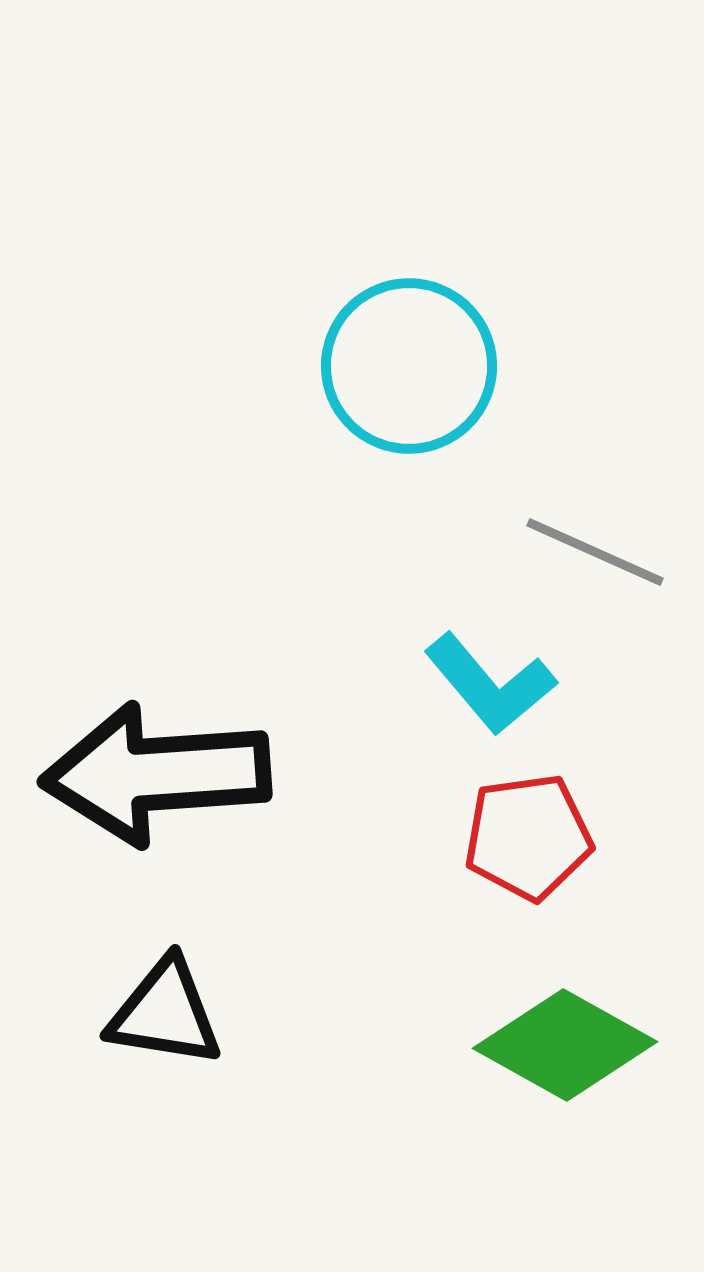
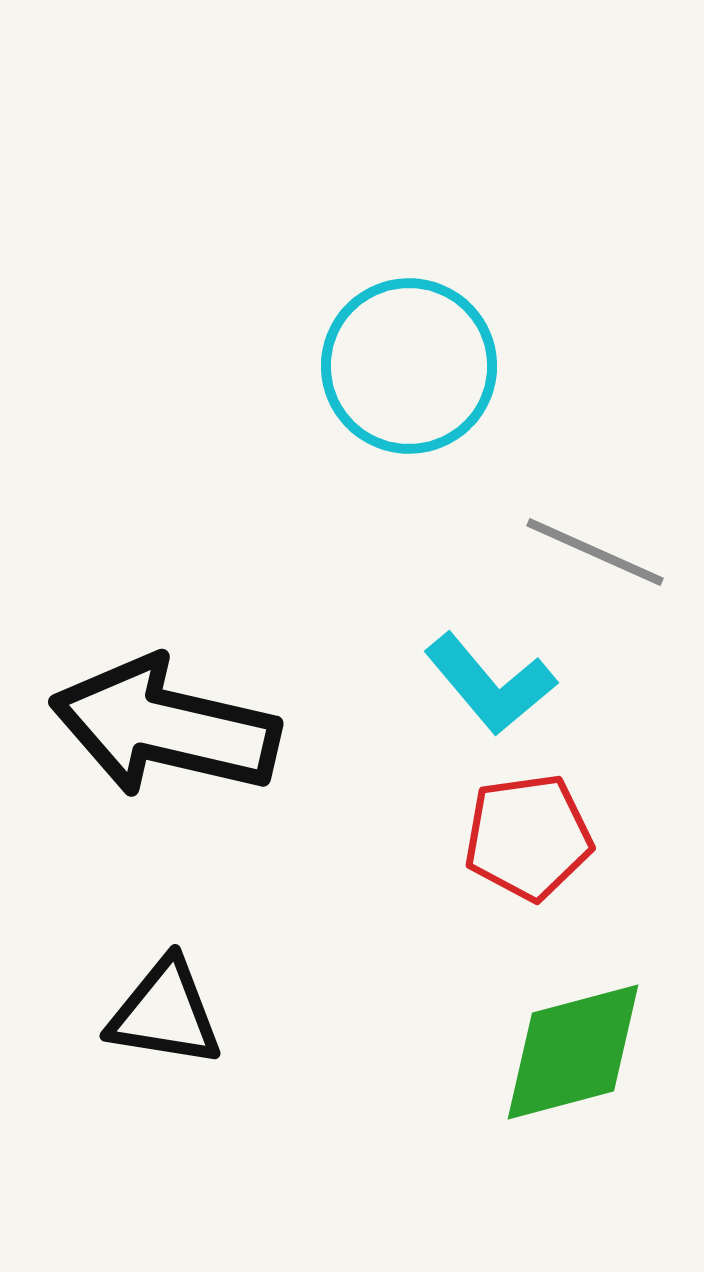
black arrow: moved 9 px right, 47 px up; rotated 17 degrees clockwise
green diamond: moved 8 px right, 7 px down; rotated 44 degrees counterclockwise
